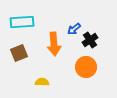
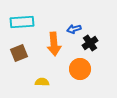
blue arrow: rotated 24 degrees clockwise
black cross: moved 3 px down
orange circle: moved 6 px left, 2 px down
